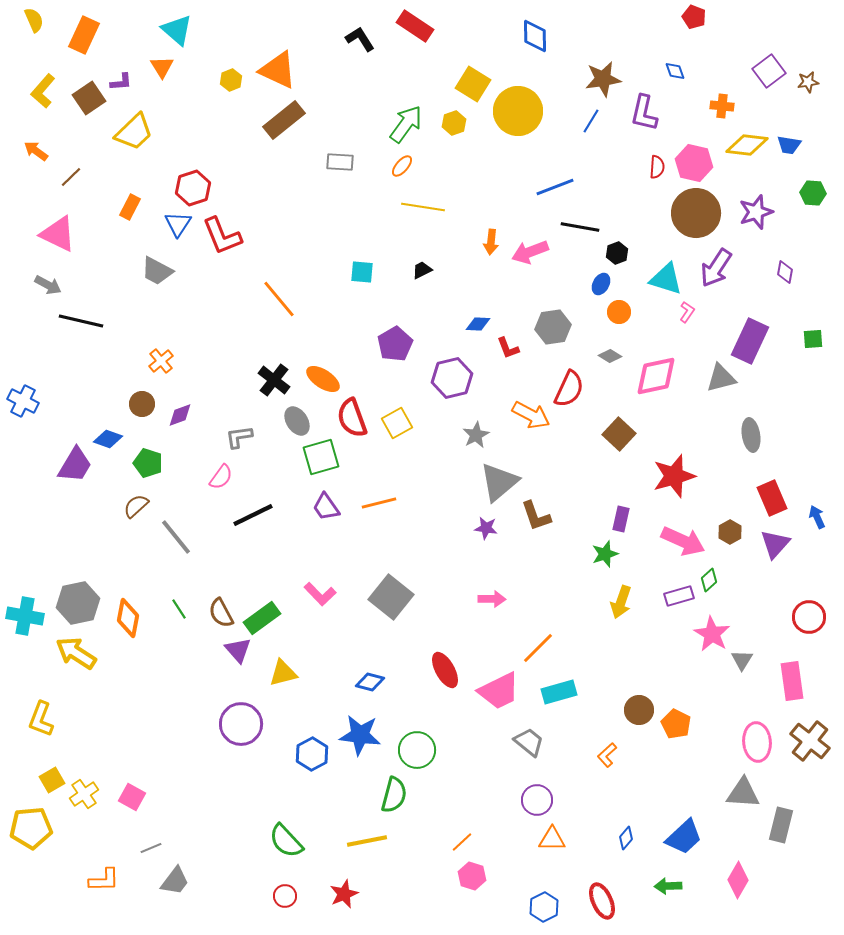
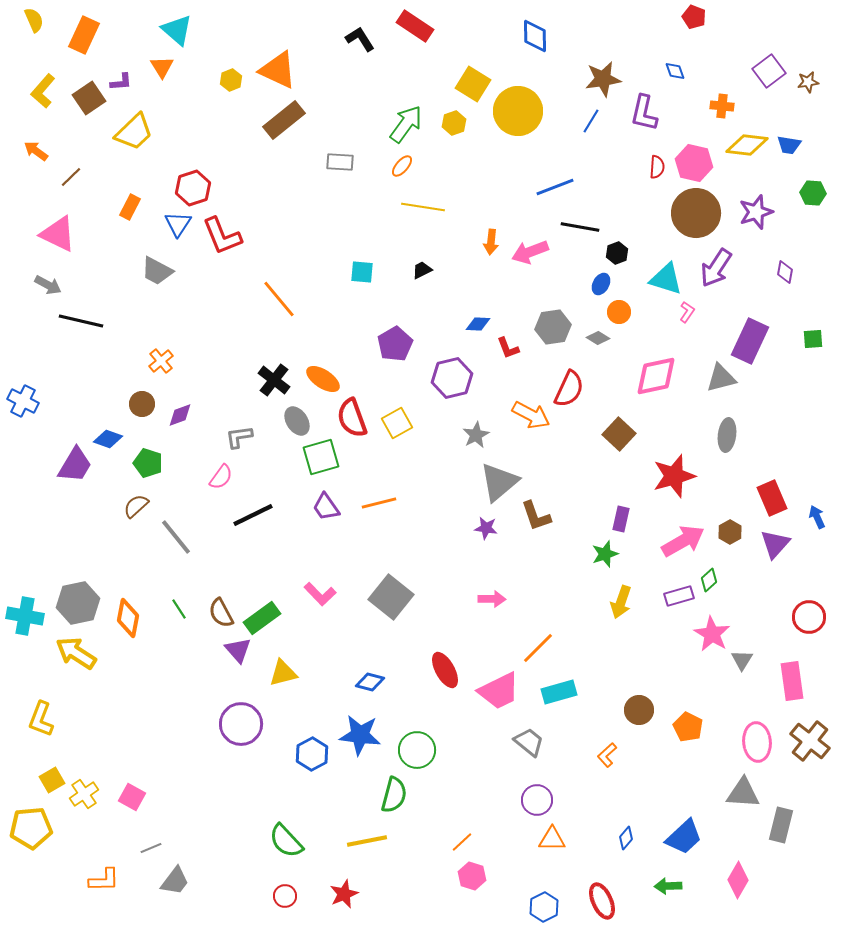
gray diamond at (610, 356): moved 12 px left, 18 px up
gray ellipse at (751, 435): moved 24 px left; rotated 16 degrees clockwise
pink arrow at (683, 541): rotated 54 degrees counterclockwise
orange pentagon at (676, 724): moved 12 px right, 3 px down
